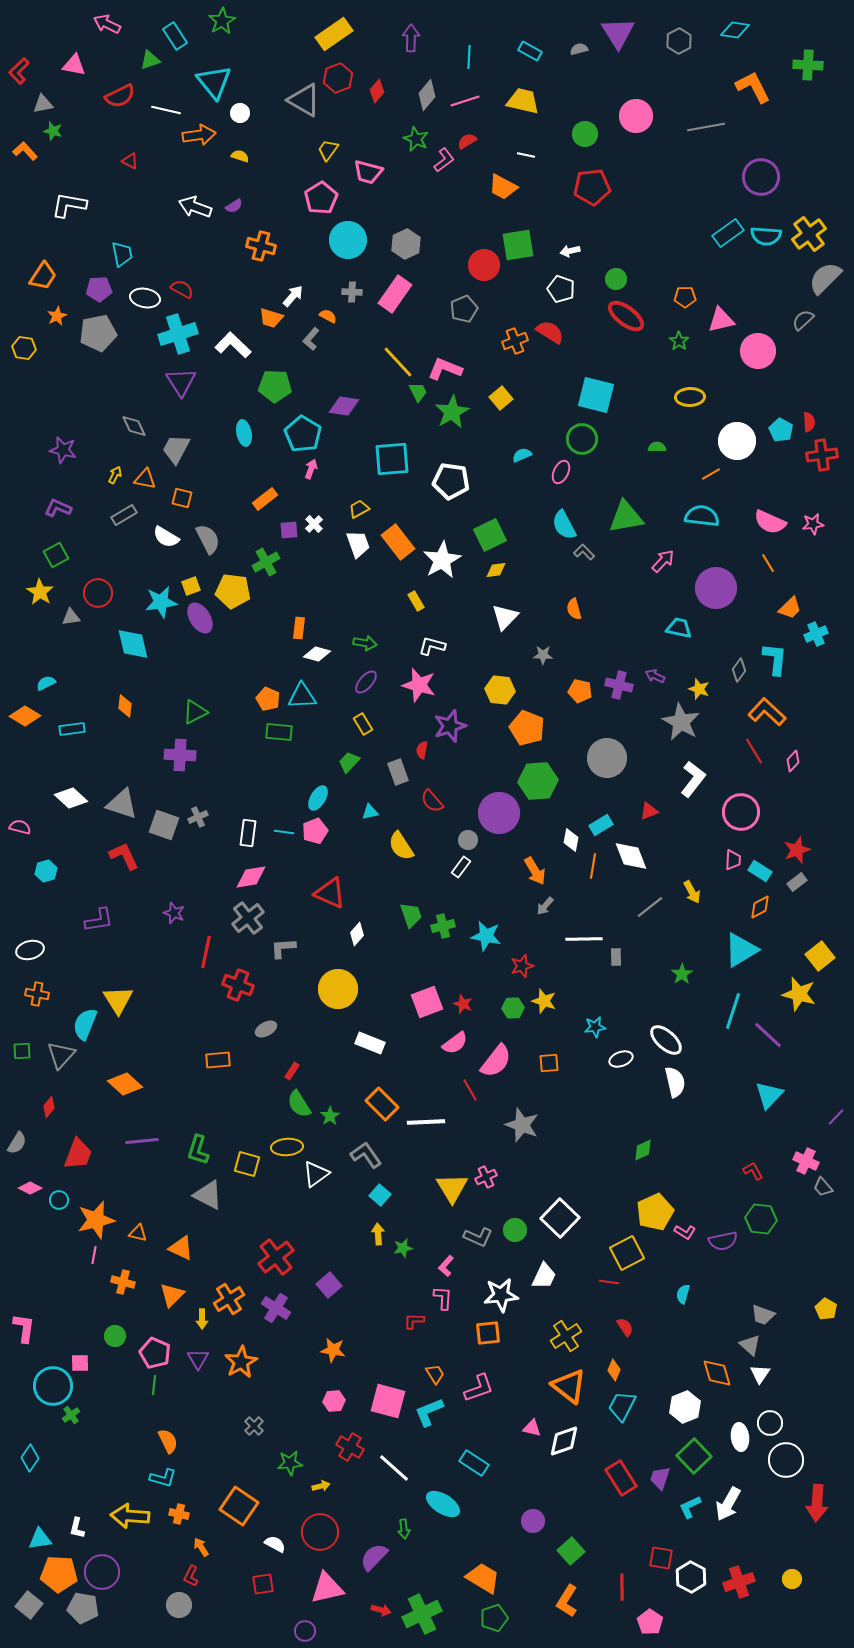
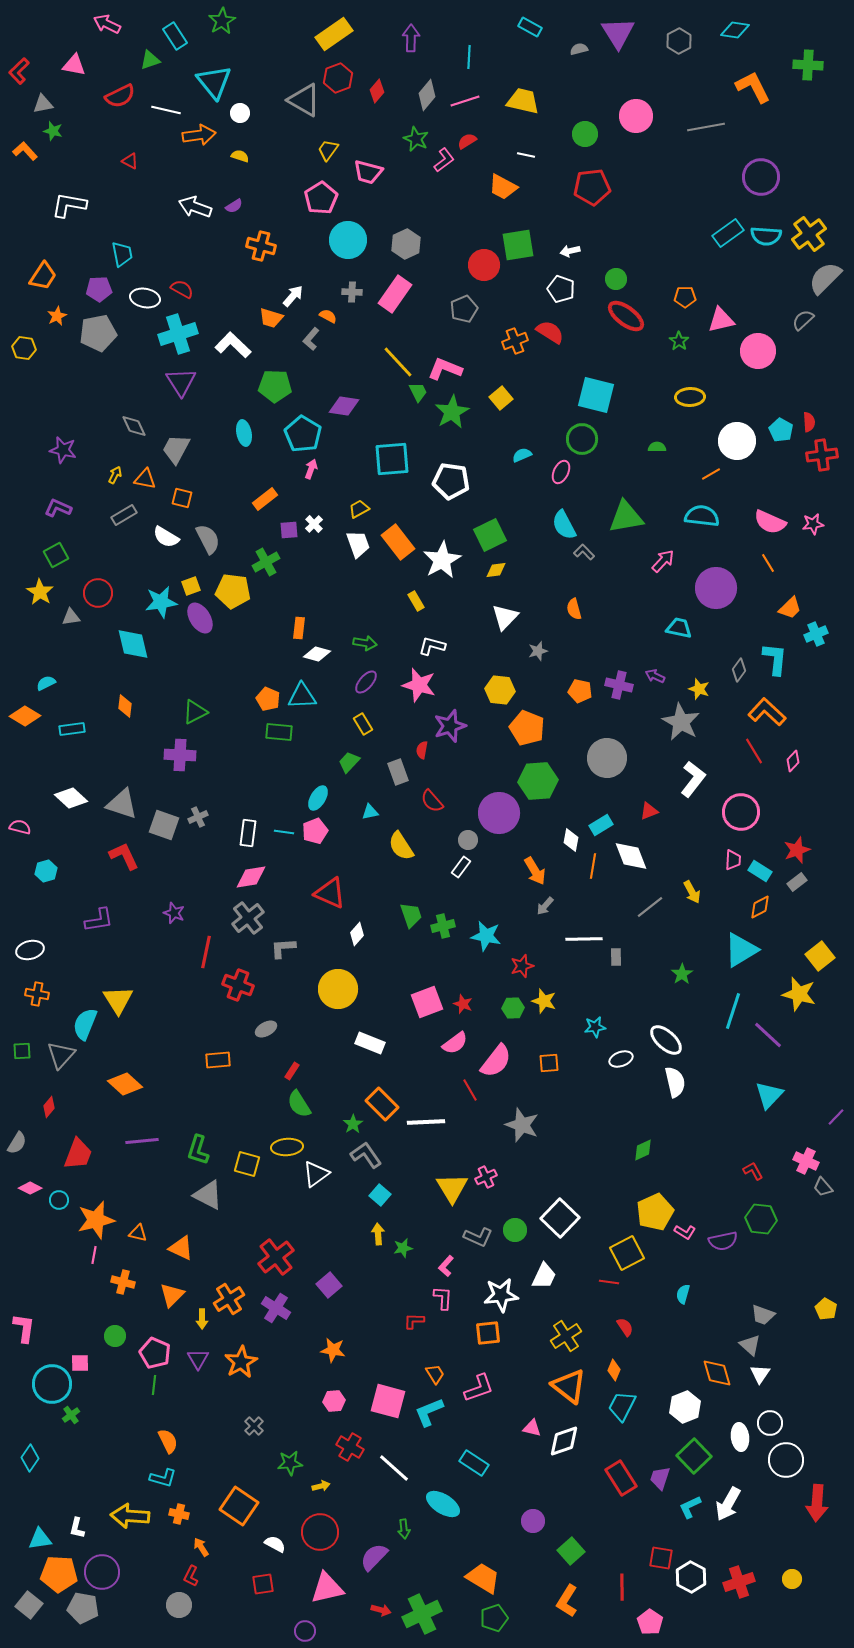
cyan rectangle at (530, 51): moved 24 px up
gray star at (543, 655): moved 5 px left, 4 px up; rotated 18 degrees counterclockwise
green star at (330, 1116): moved 23 px right, 8 px down
cyan circle at (53, 1386): moved 1 px left, 2 px up
